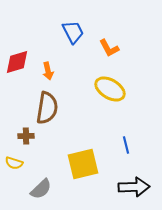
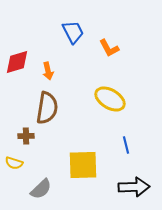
yellow ellipse: moved 10 px down
yellow square: moved 1 px down; rotated 12 degrees clockwise
